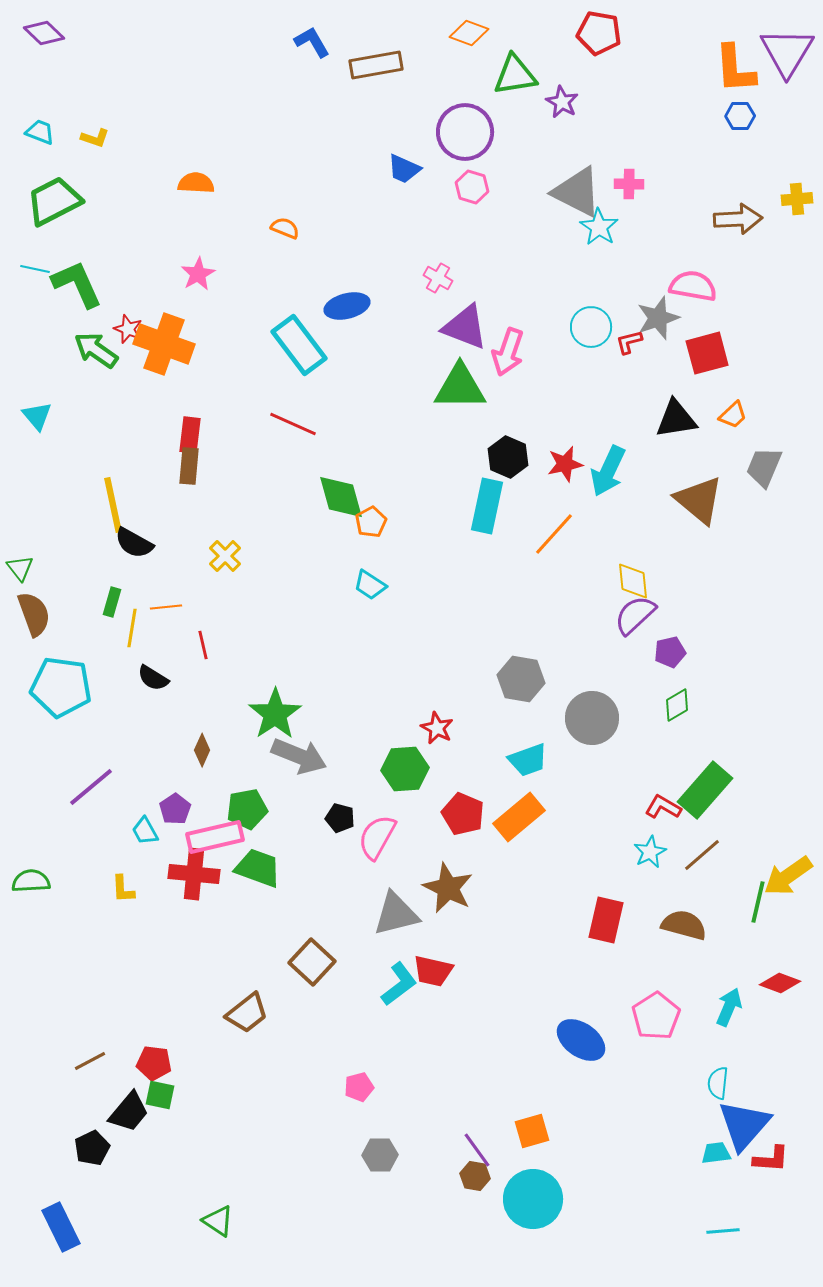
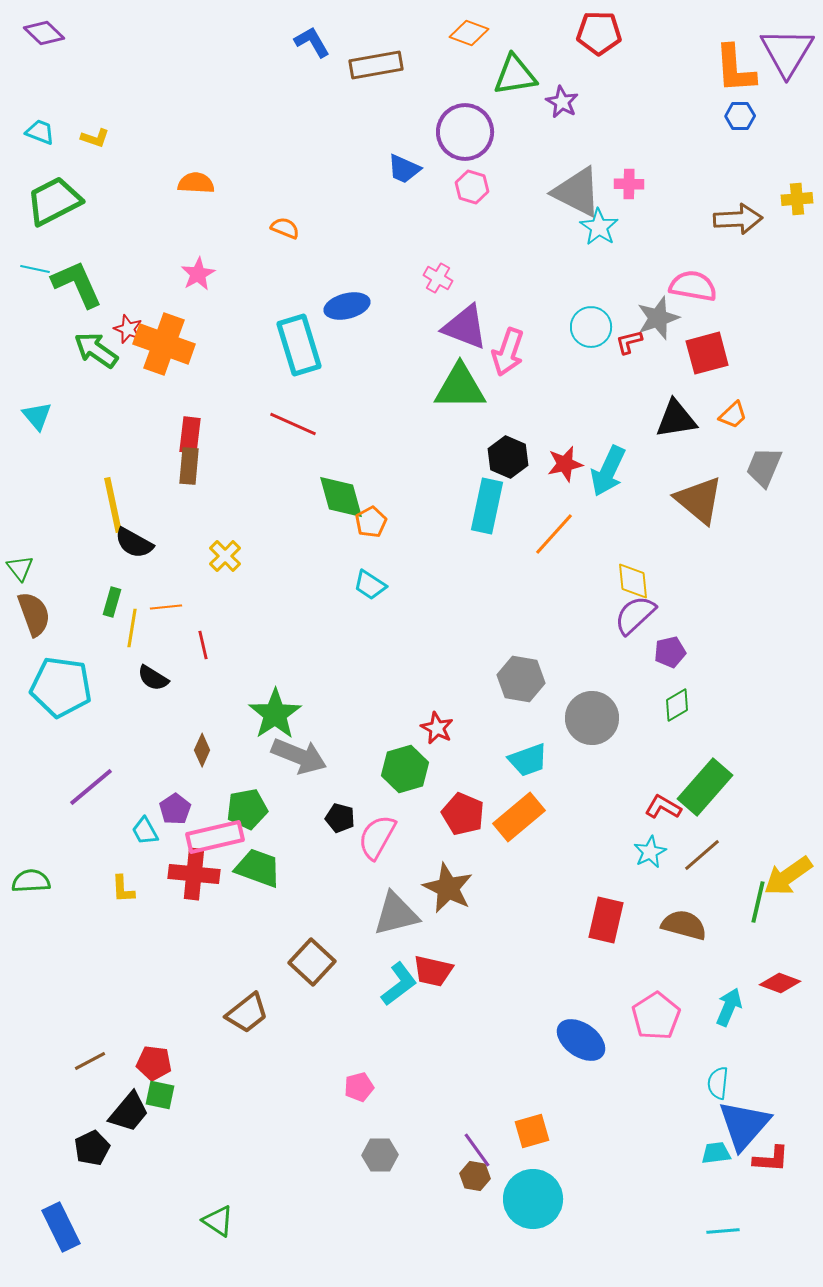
red pentagon at (599, 33): rotated 9 degrees counterclockwise
cyan rectangle at (299, 345): rotated 20 degrees clockwise
green hexagon at (405, 769): rotated 12 degrees counterclockwise
green rectangle at (705, 790): moved 3 px up
